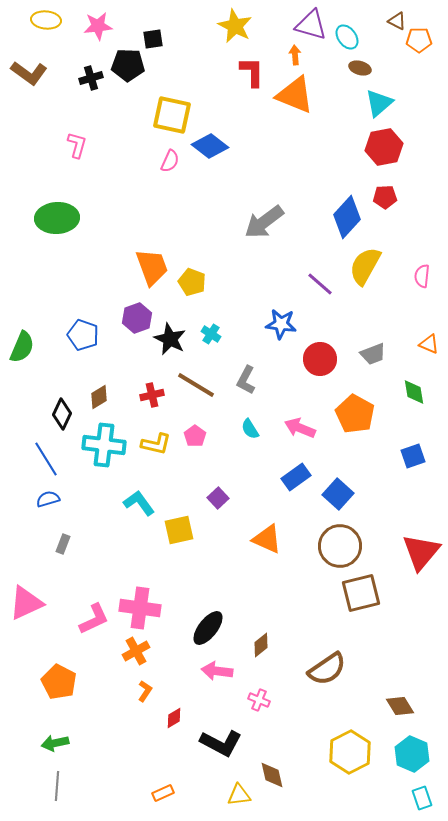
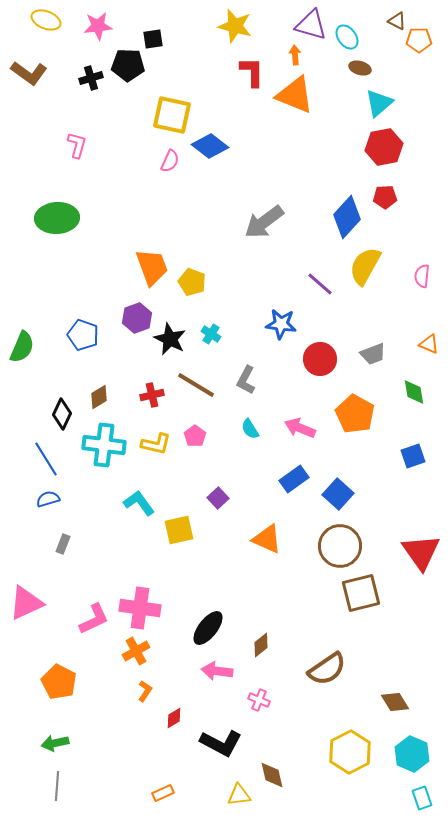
yellow ellipse at (46, 20): rotated 16 degrees clockwise
yellow star at (235, 26): rotated 12 degrees counterclockwise
blue rectangle at (296, 477): moved 2 px left, 2 px down
red triangle at (421, 552): rotated 15 degrees counterclockwise
brown diamond at (400, 706): moved 5 px left, 4 px up
